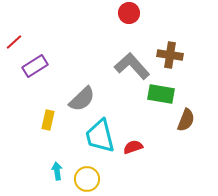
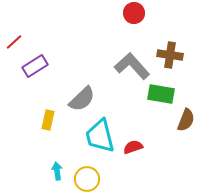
red circle: moved 5 px right
